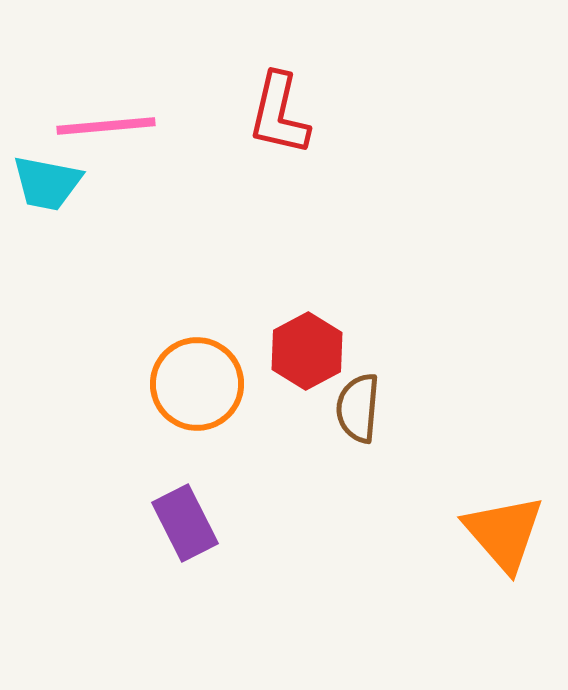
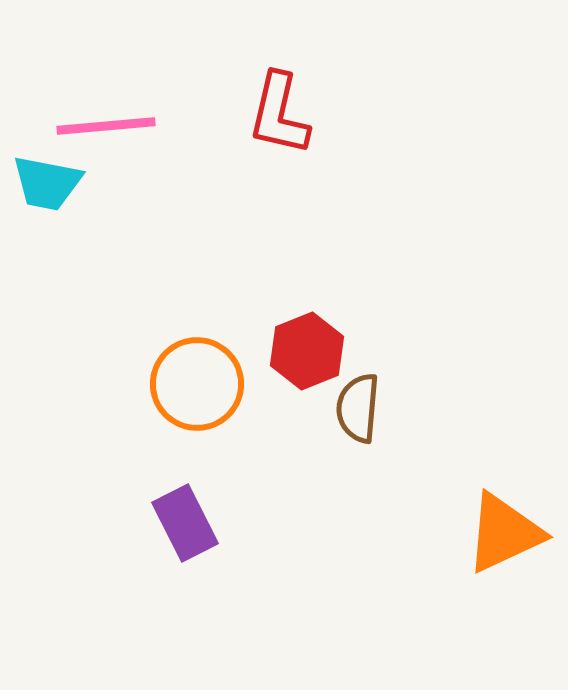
red hexagon: rotated 6 degrees clockwise
orange triangle: rotated 46 degrees clockwise
